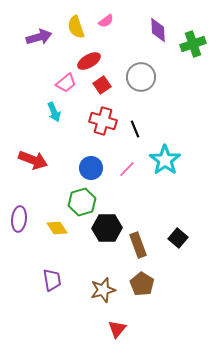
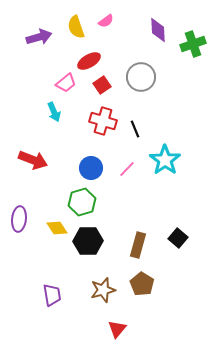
black hexagon: moved 19 px left, 13 px down
brown rectangle: rotated 35 degrees clockwise
purple trapezoid: moved 15 px down
